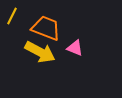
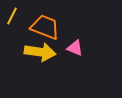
orange trapezoid: moved 1 px left, 1 px up
yellow arrow: rotated 20 degrees counterclockwise
